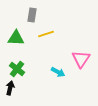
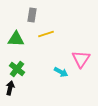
green triangle: moved 1 px down
cyan arrow: moved 3 px right
